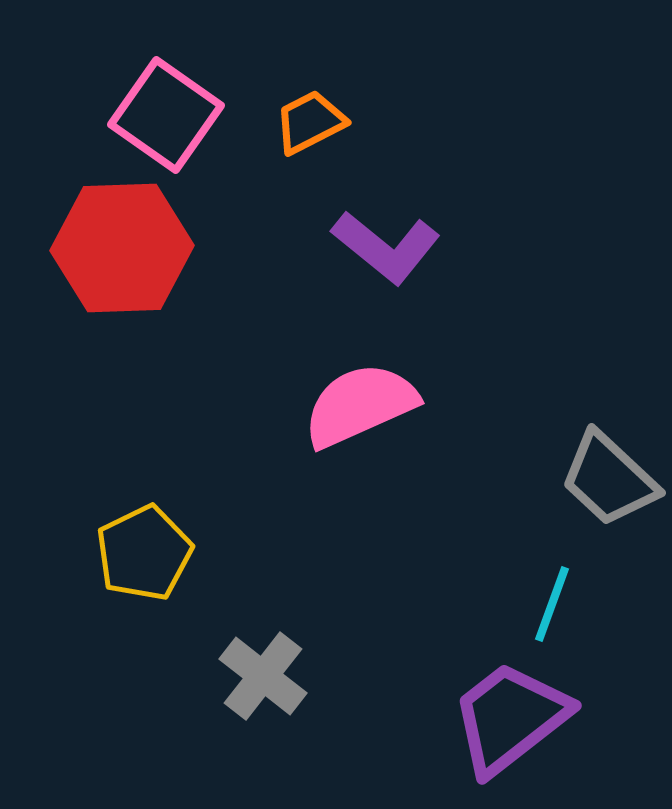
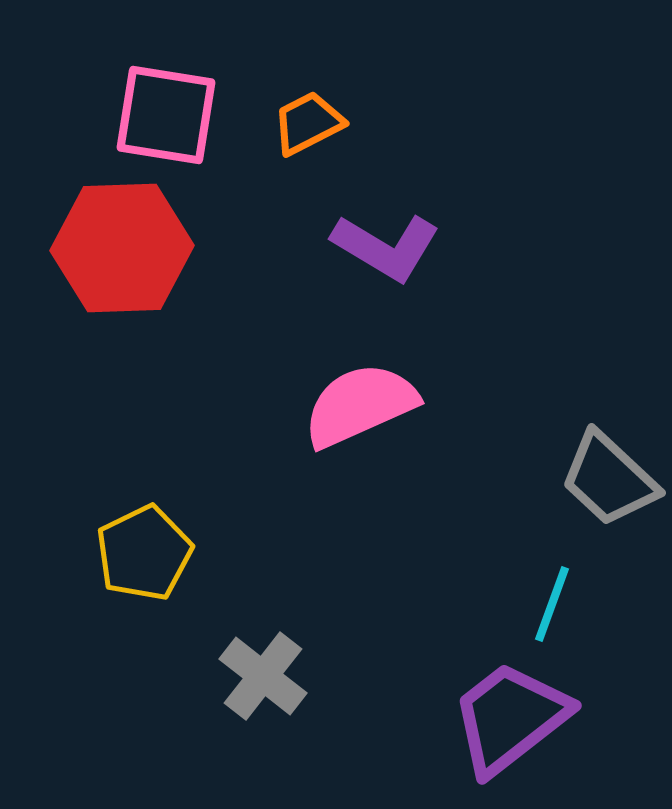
pink square: rotated 26 degrees counterclockwise
orange trapezoid: moved 2 px left, 1 px down
purple L-shape: rotated 8 degrees counterclockwise
